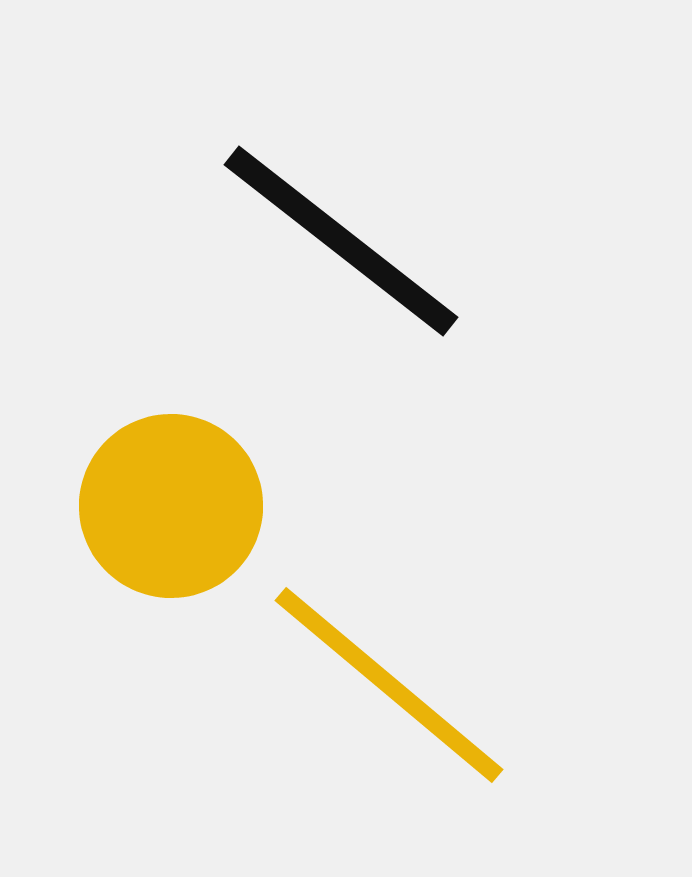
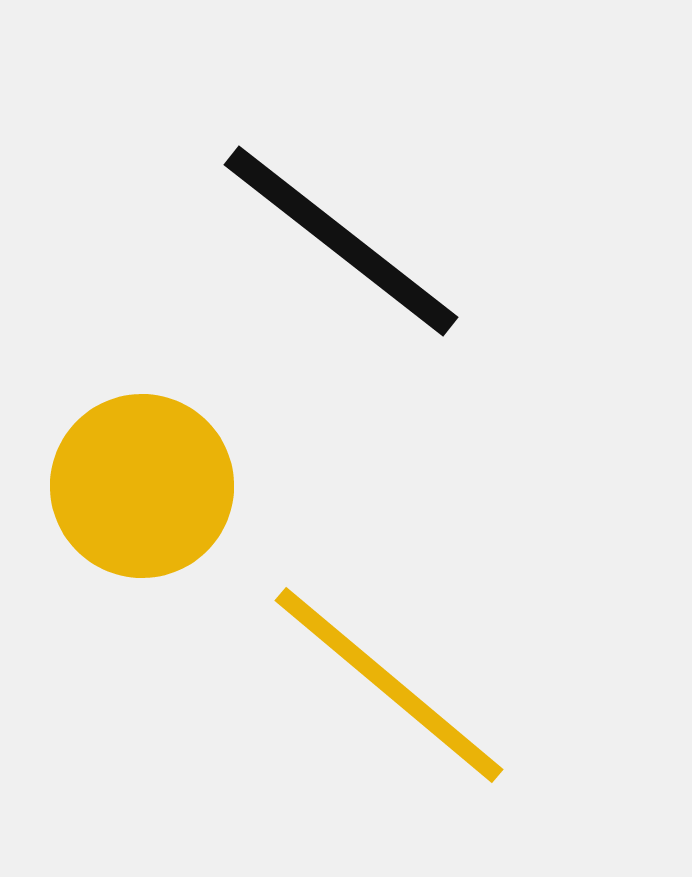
yellow circle: moved 29 px left, 20 px up
